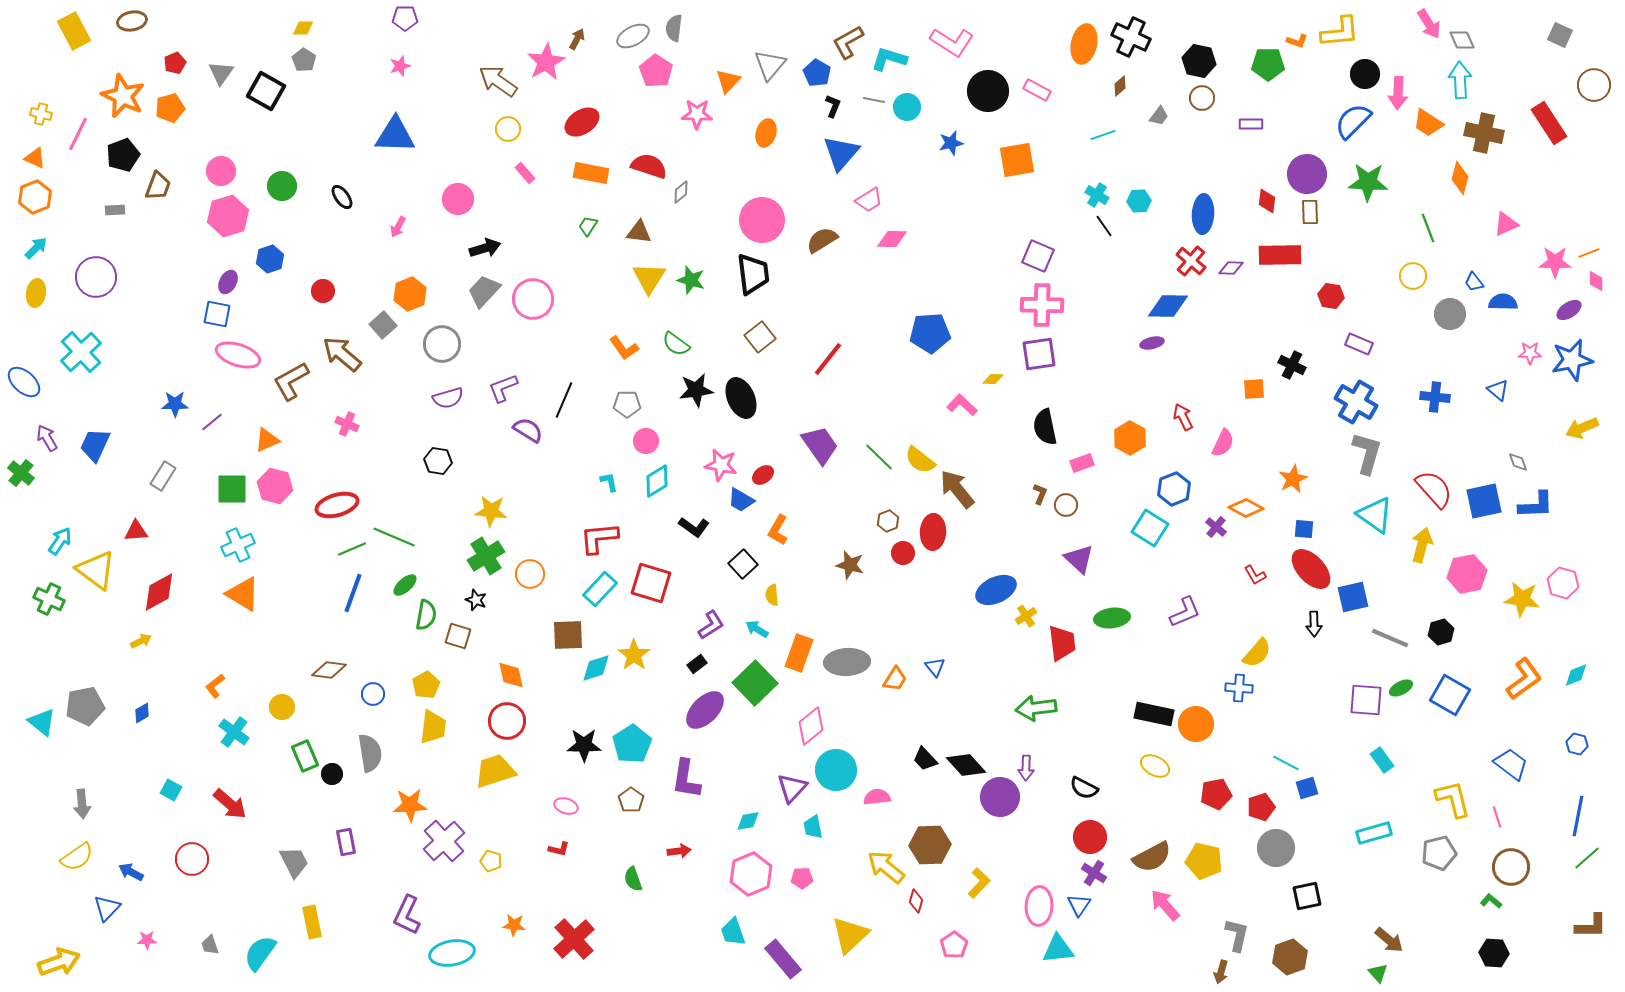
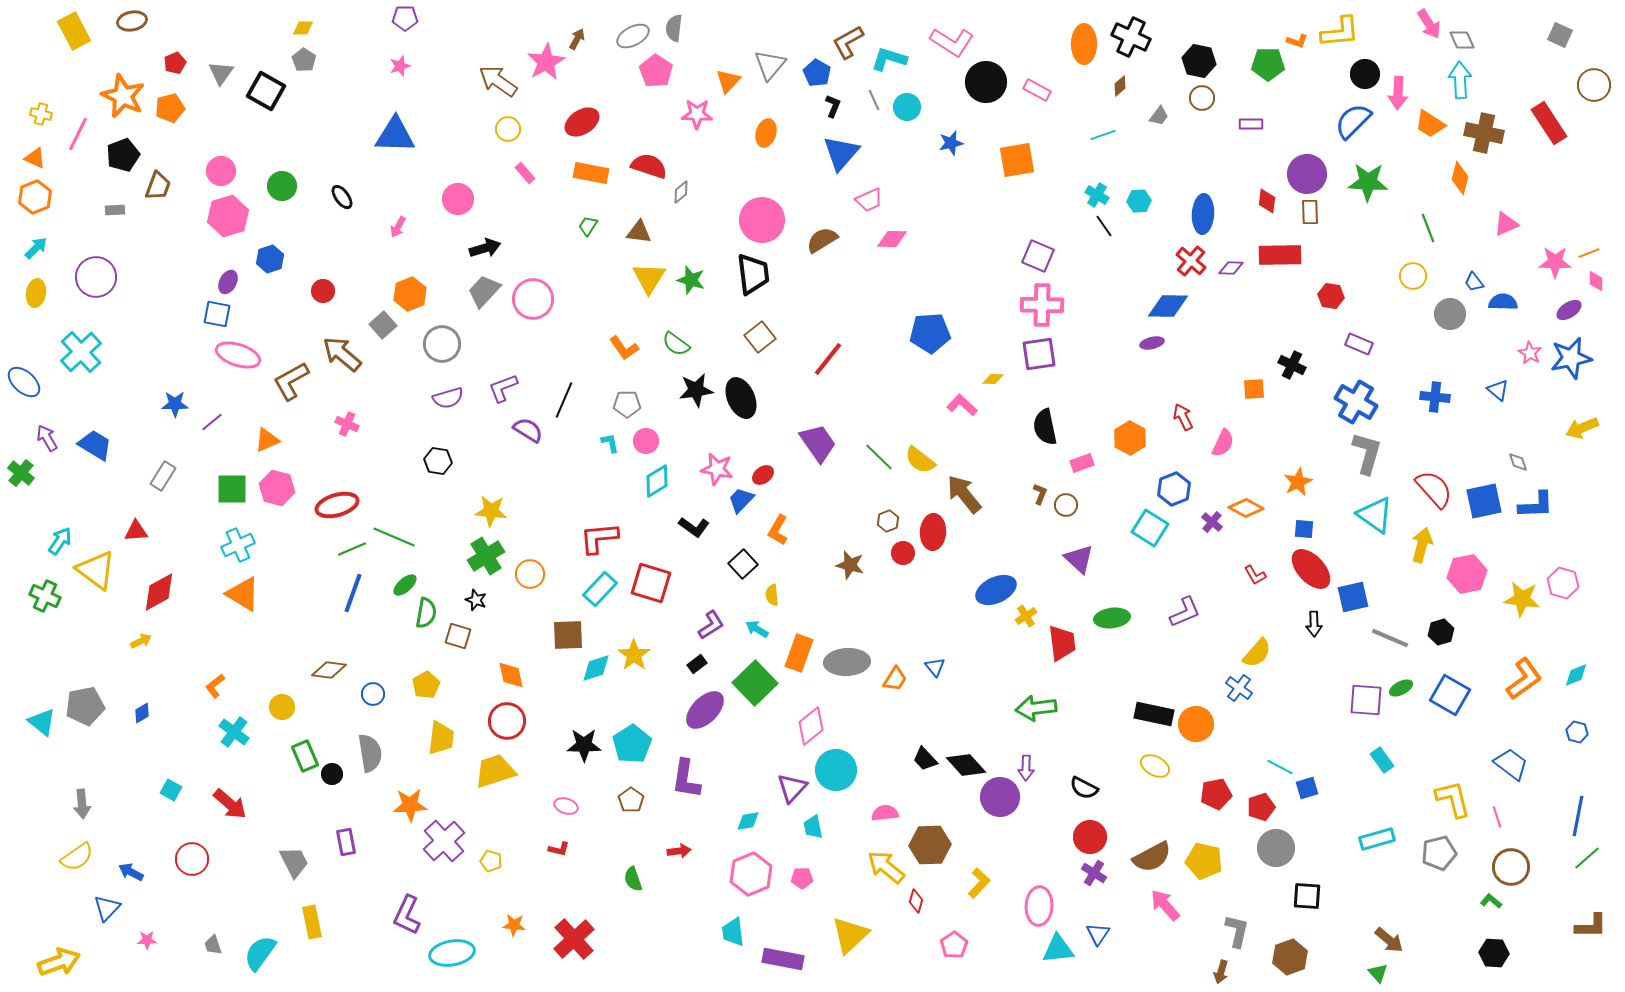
orange ellipse at (1084, 44): rotated 12 degrees counterclockwise
black circle at (988, 91): moved 2 px left, 9 px up
gray line at (874, 100): rotated 55 degrees clockwise
orange trapezoid at (1428, 123): moved 2 px right, 1 px down
pink trapezoid at (869, 200): rotated 8 degrees clockwise
pink star at (1530, 353): rotated 30 degrees clockwise
blue star at (1572, 360): moved 1 px left, 2 px up
blue trapezoid at (95, 445): rotated 96 degrees clockwise
purple trapezoid at (820, 445): moved 2 px left, 2 px up
pink star at (721, 465): moved 4 px left, 4 px down
orange star at (1293, 479): moved 5 px right, 3 px down
cyan L-shape at (609, 482): moved 1 px right, 39 px up
pink hexagon at (275, 486): moved 2 px right, 2 px down
brown arrow at (957, 489): moved 7 px right, 5 px down
blue trapezoid at (741, 500): rotated 104 degrees clockwise
purple cross at (1216, 527): moved 4 px left, 5 px up
green cross at (49, 599): moved 4 px left, 3 px up
green semicircle at (426, 615): moved 2 px up
blue cross at (1239, 688): rotated 32 degrees clockwise
yellow trapezoid at (433, 727): moved 8 px right, 11 px down
blue hexagon at (1577, 744): moved 12 px up
cyan line at (1286, 763): moved 6 px left, 4 px down
pink semicircle at (877, 797): moved 8 px right, 16 px down
cyan rectangle at (1374, 833): moved 3 px right, 6 px down
black square at (1307, 896): rotated 16 degrees clockwise
blue triangle at (1079, 905): moved 19 px right, 29 px down
cyan trapezoid at (733, 932): rotated 12 degrees clockwise
gray L-shape at (1237, 935): moved 4 px up
gray trapezoid at (210, 945): moved 3 px right
purple rectangle at (783, 959): rotated 39 degrees counterclockwise
